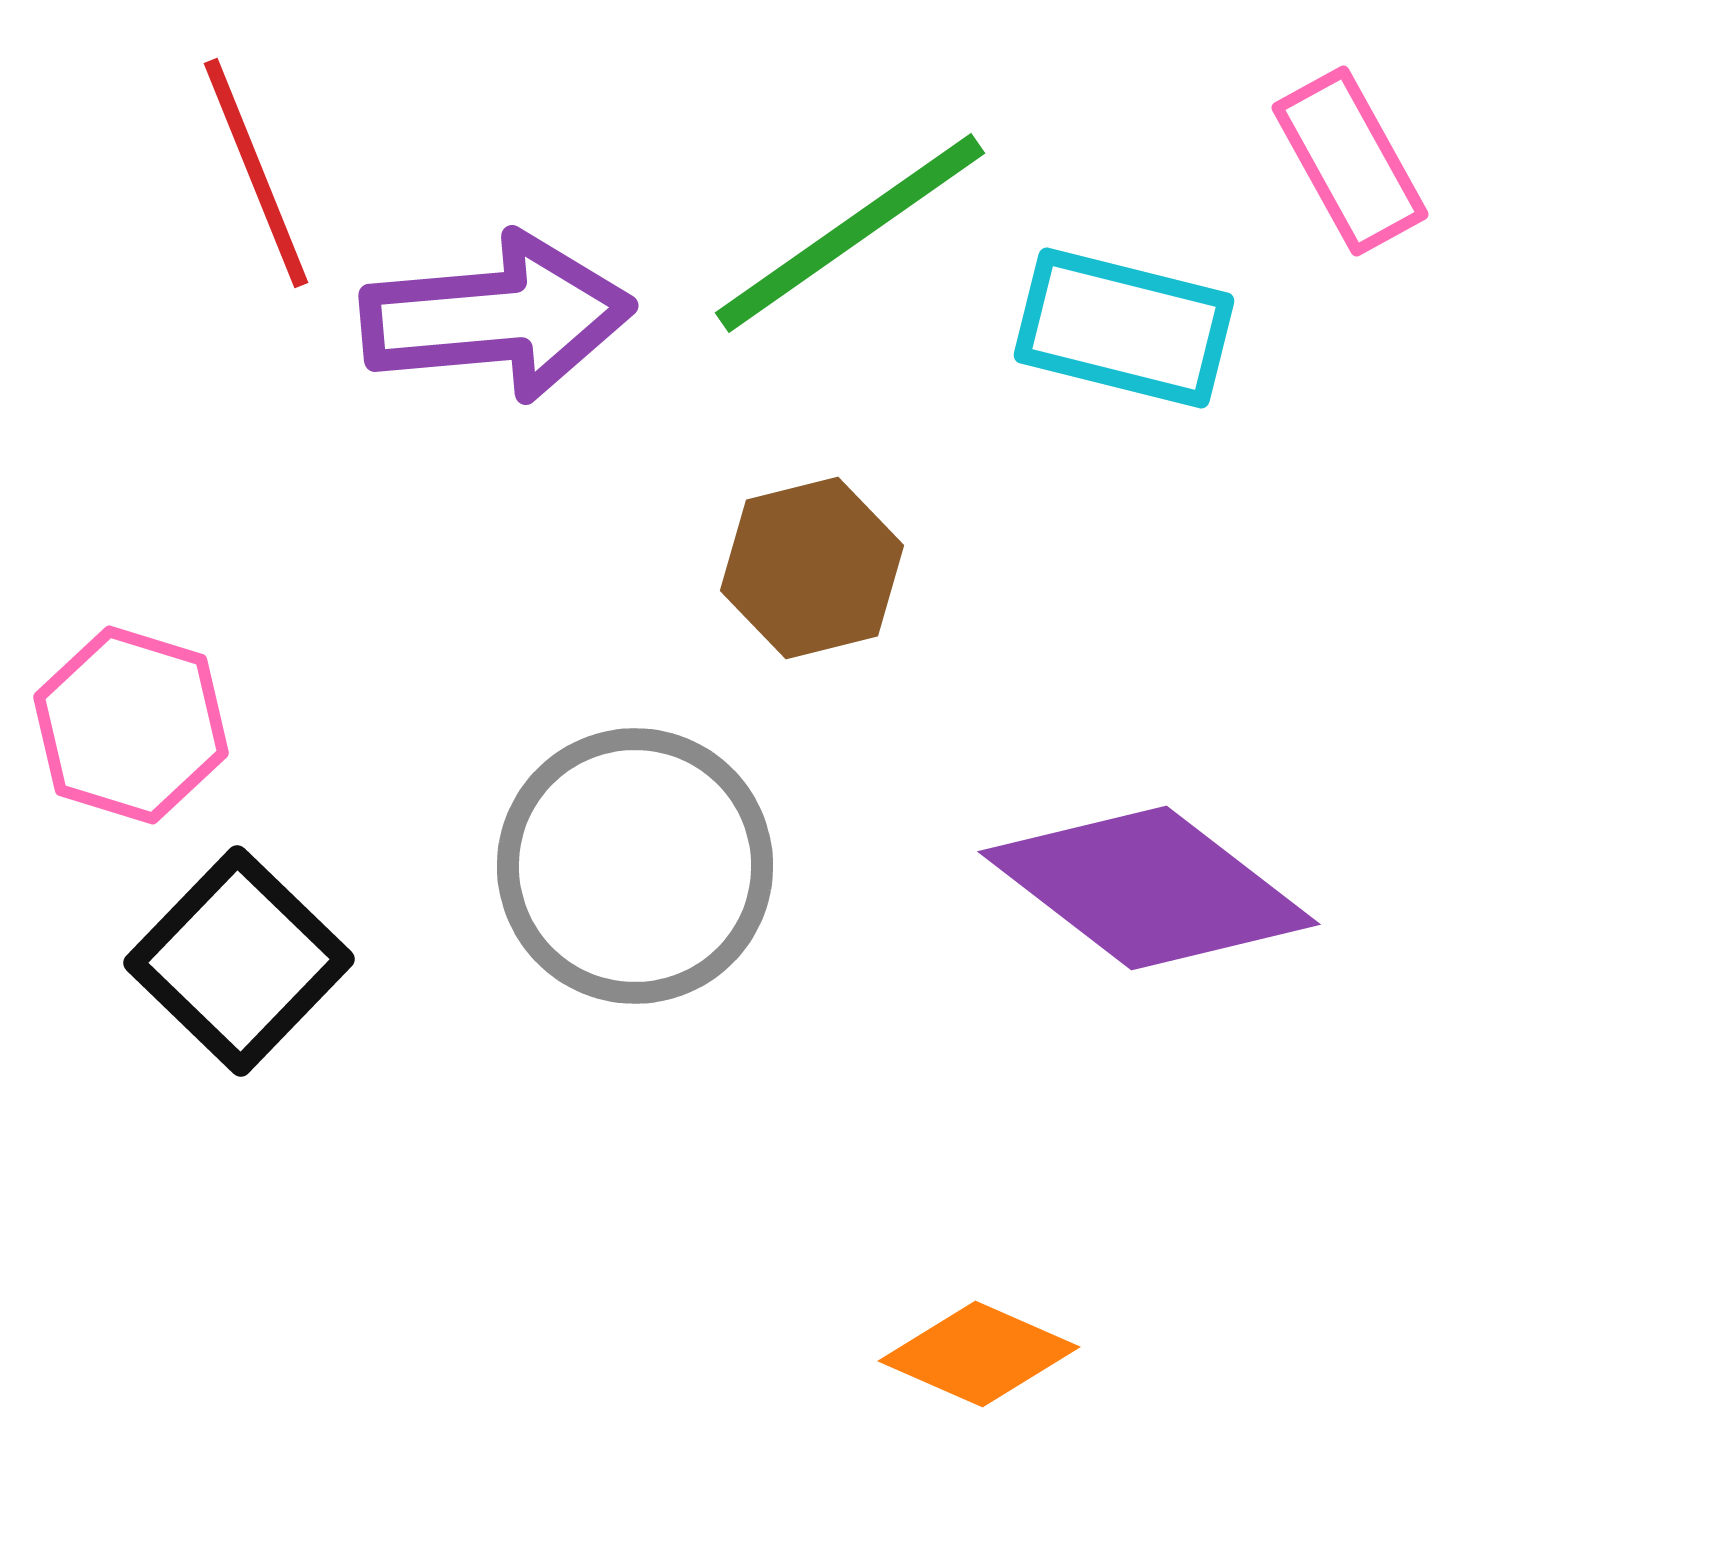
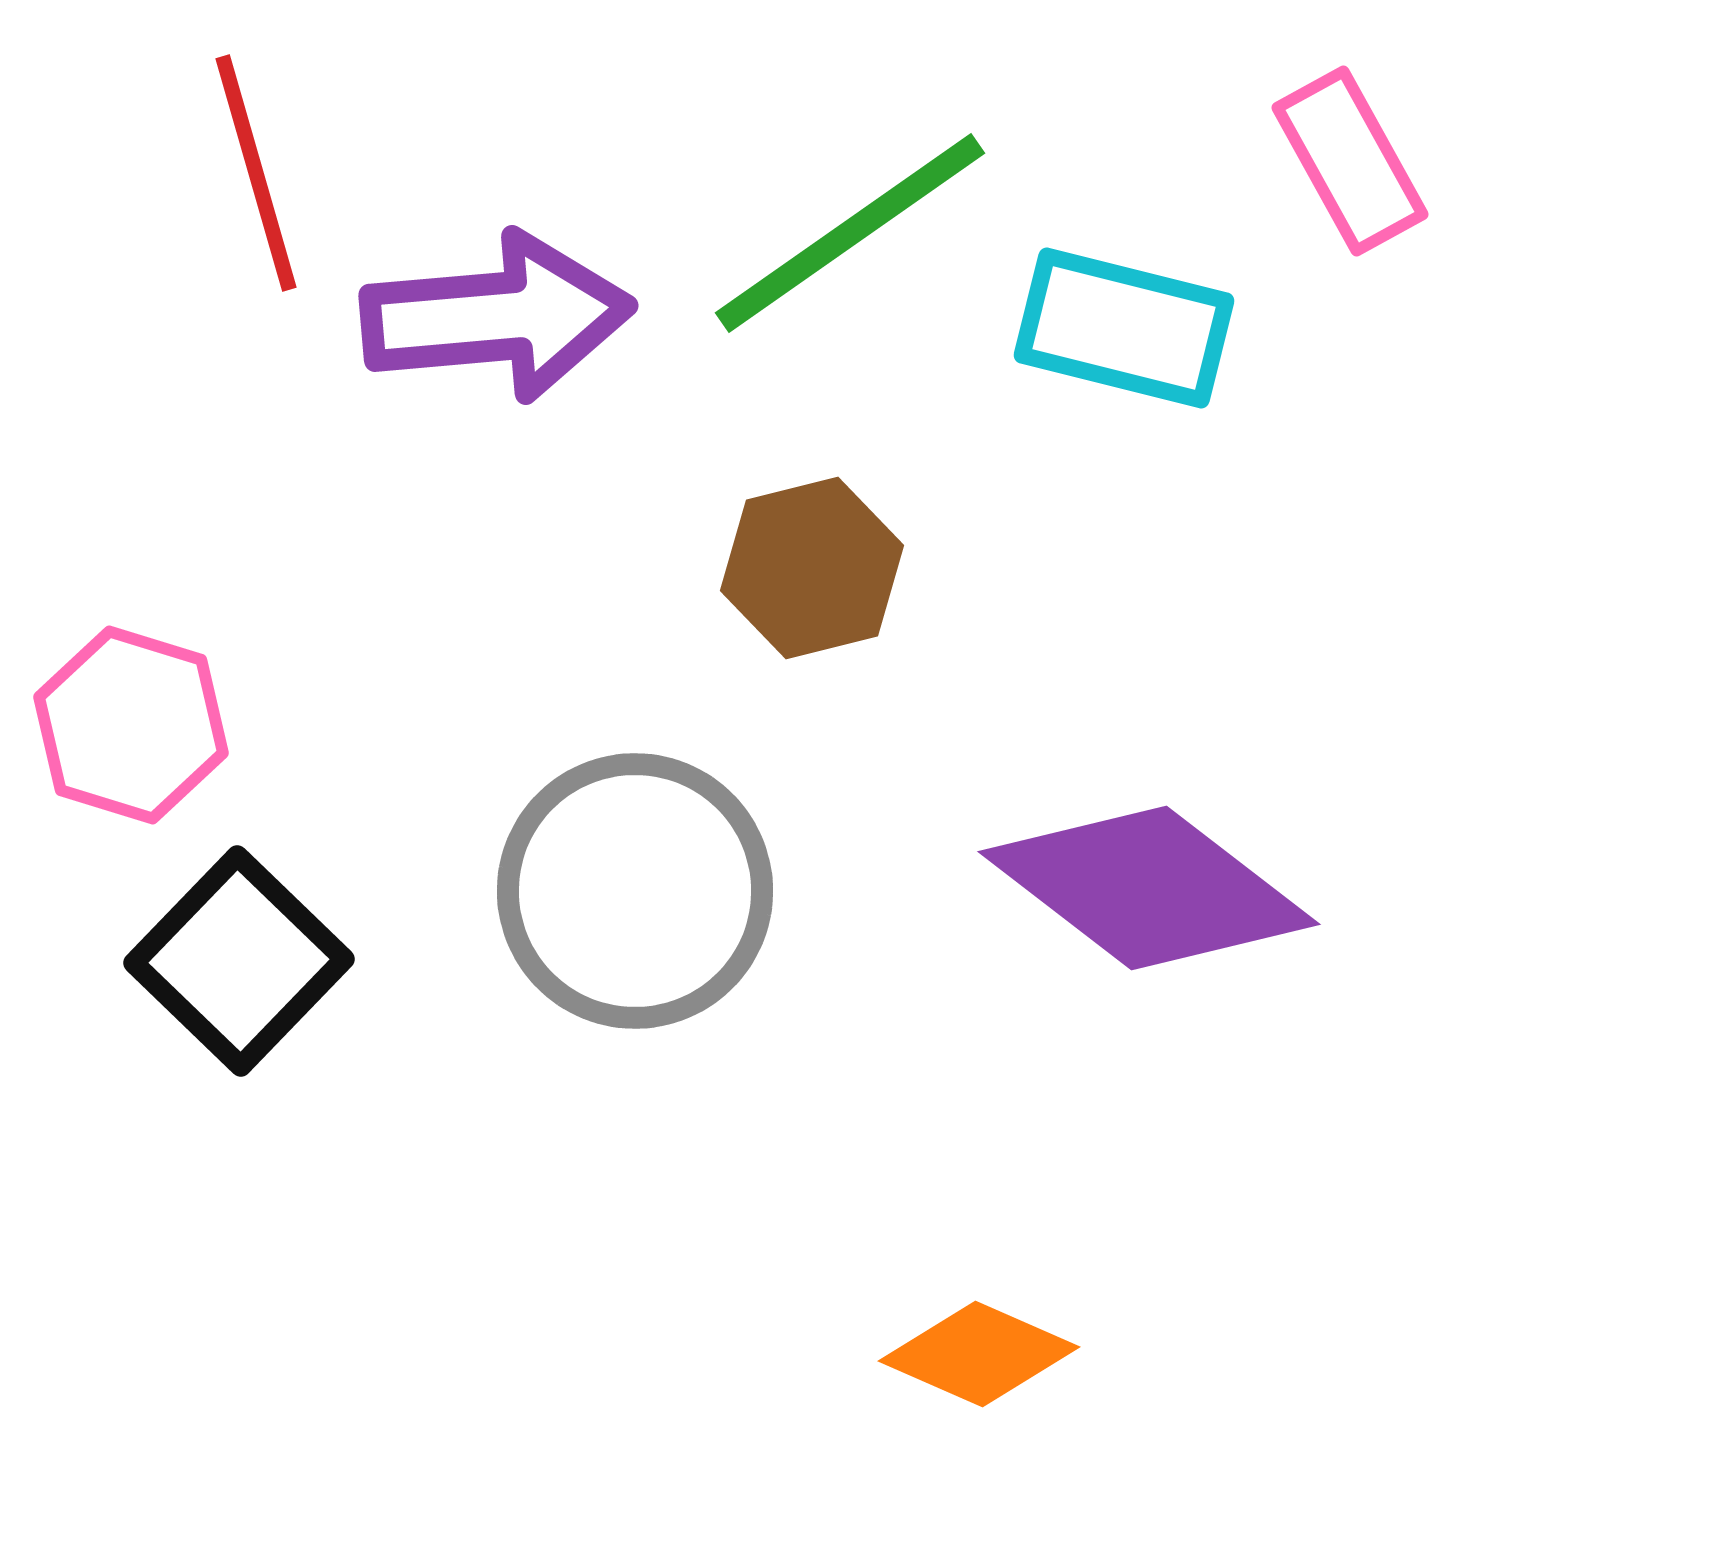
red line: rotated 6 degrees clockwise
gray circle: moved 25 px down
